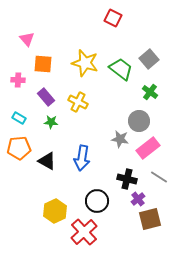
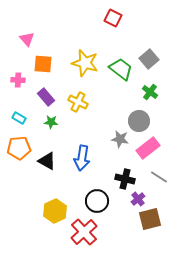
black cross: moved 2 px left
